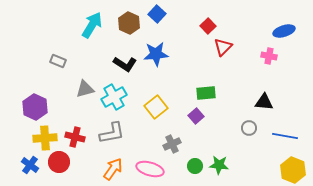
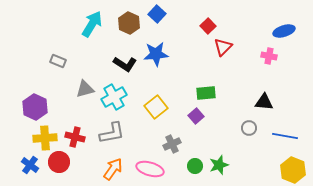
cyan arrow: moved 1 px up
green star: rotated 24 degrees counterclockwise
